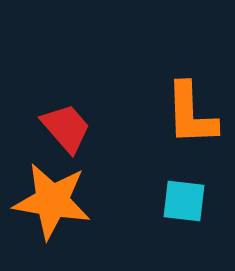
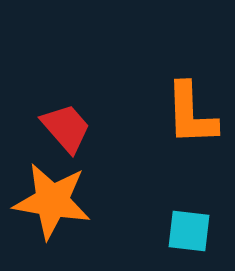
cyan square: moved 5 px right, 30 px down
